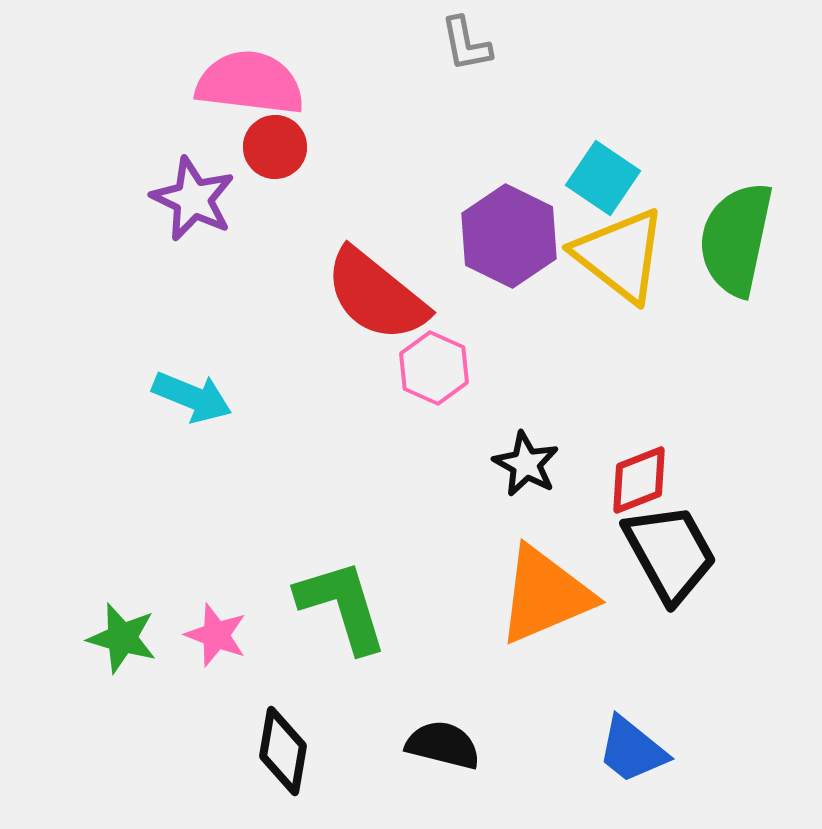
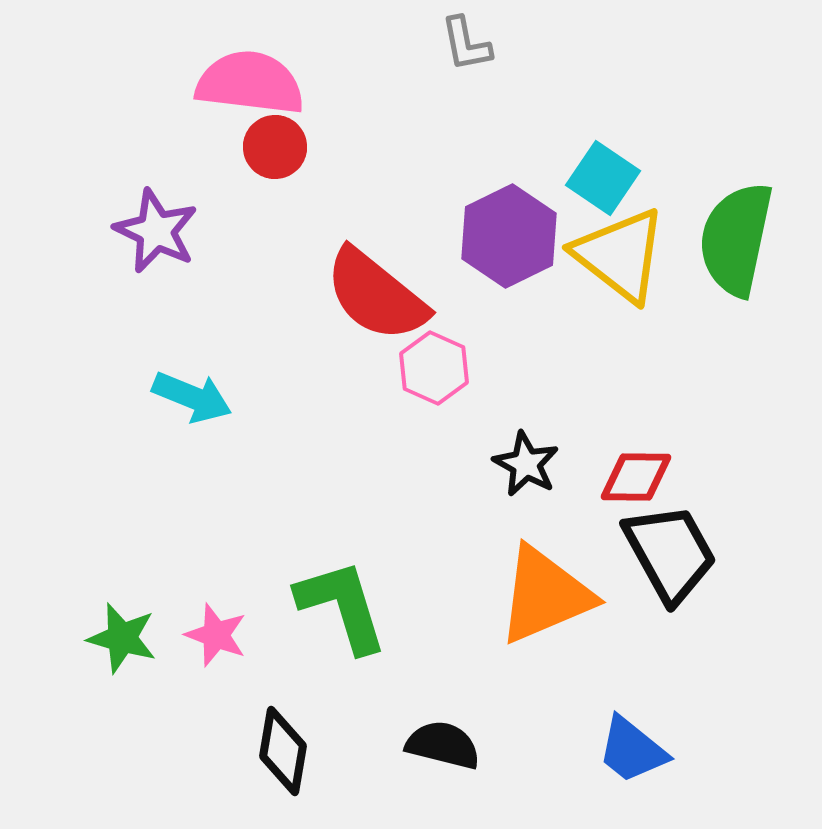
purple star: moved 37 px left, 32 px down
purple hexagon: rotated 8 degrees clockwise
red diamond: moved 3 px left, 3 px up; rotated 22 degrees clockwise
